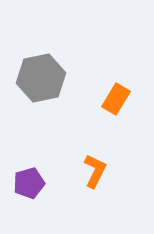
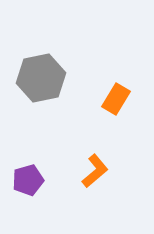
orange L-shape: rotated 24 degrees clockwise
purple pentagon: moved 1 px left, 3 px up
